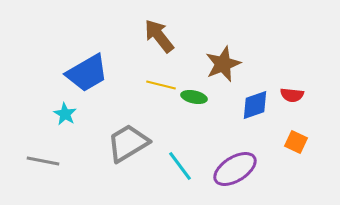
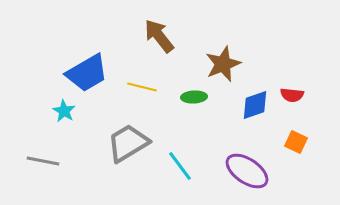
yellow line: moved 19 px left, 2 px down
green ellipse: rotated 15 degrees counterclockwise
cyan star: moved 1 px left, 3 px up
purple ellipse: moved 12 px right, 2 px down; rotated 66 degrees clockwise
